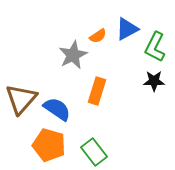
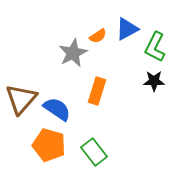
gray star: moved 2 px up
